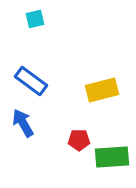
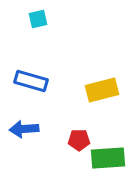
cyan square: moved 3 px right
blue rectangle: rotated 20 degrees counterclockwise
blue arrow: moved 1 px right, 6 px down; rotated 64 degrees counterclockwise
green rectangle: moved 4 px left, 1 px down
